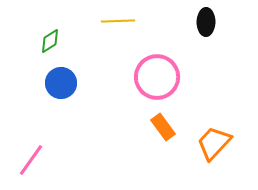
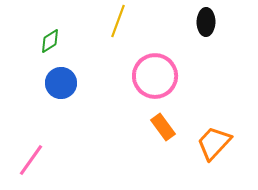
yellow line: rotated 68 degrees counterclockwise
pink circle: moved 2 px left, 1 px up
